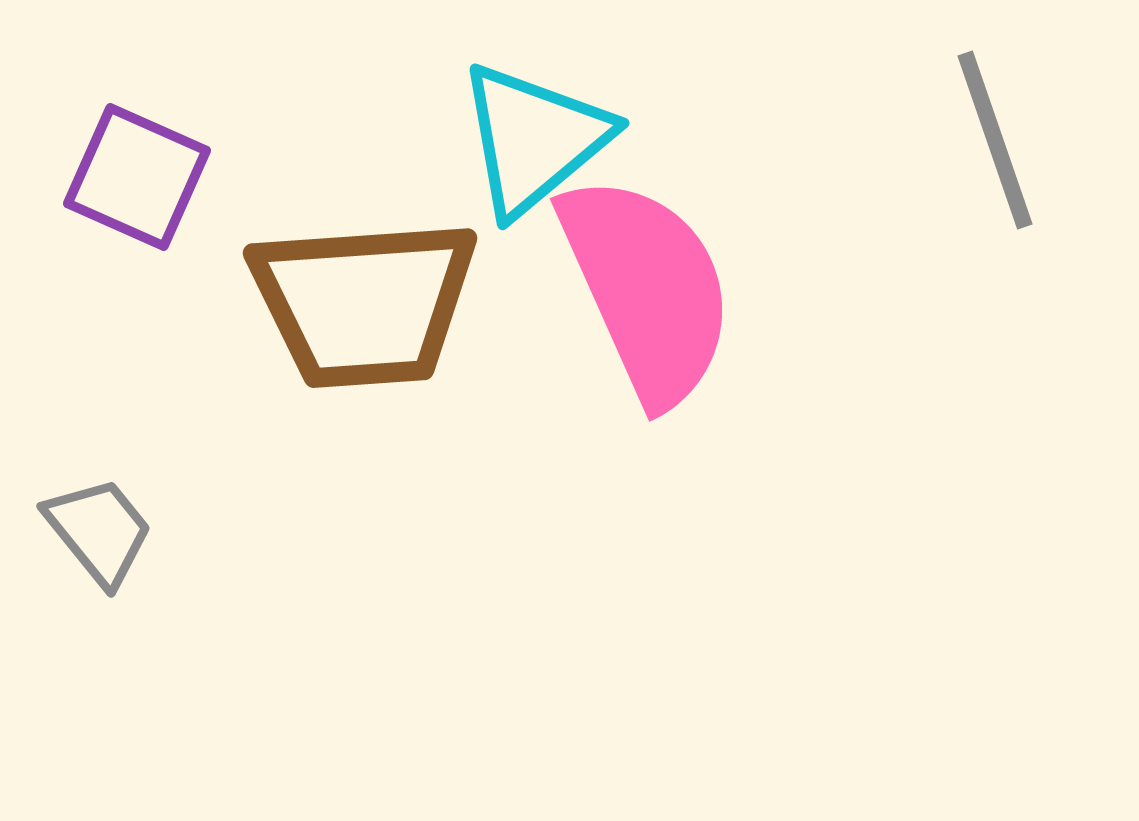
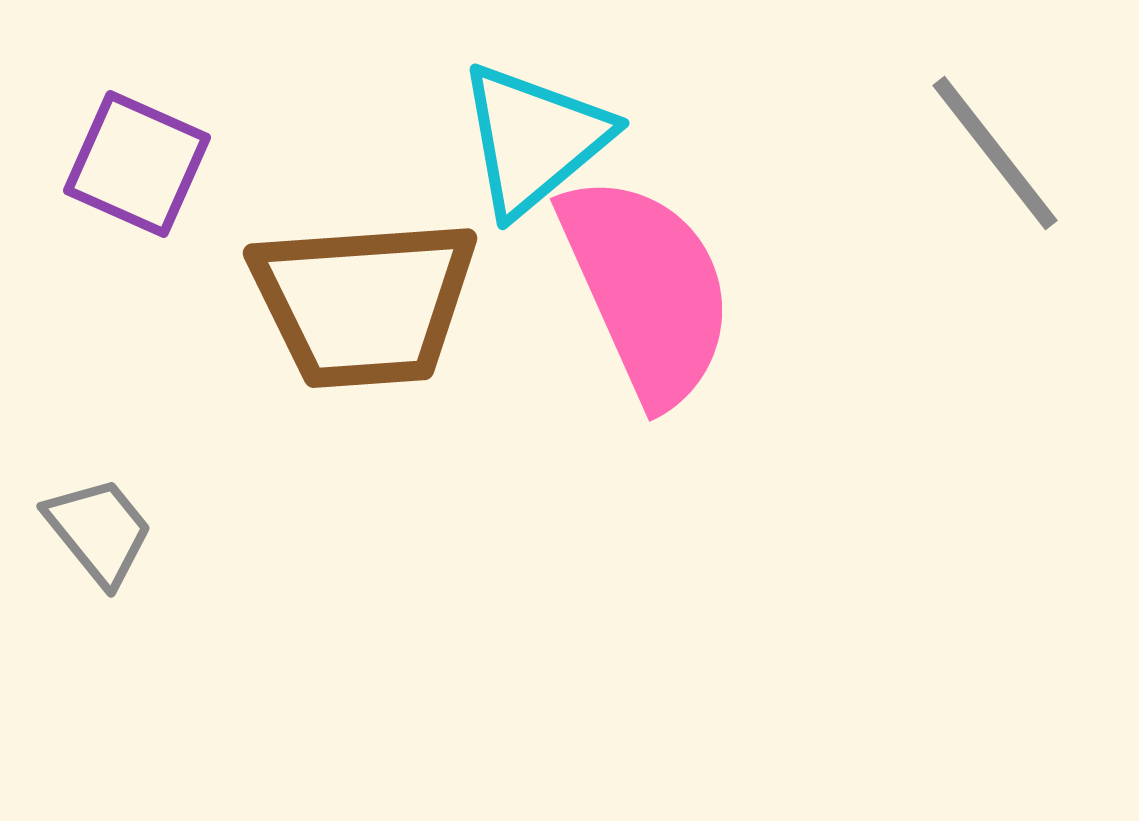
gray line: moved 13 px down; rotated 19 degrees counterclockwise
purple square: moved 13 px up
